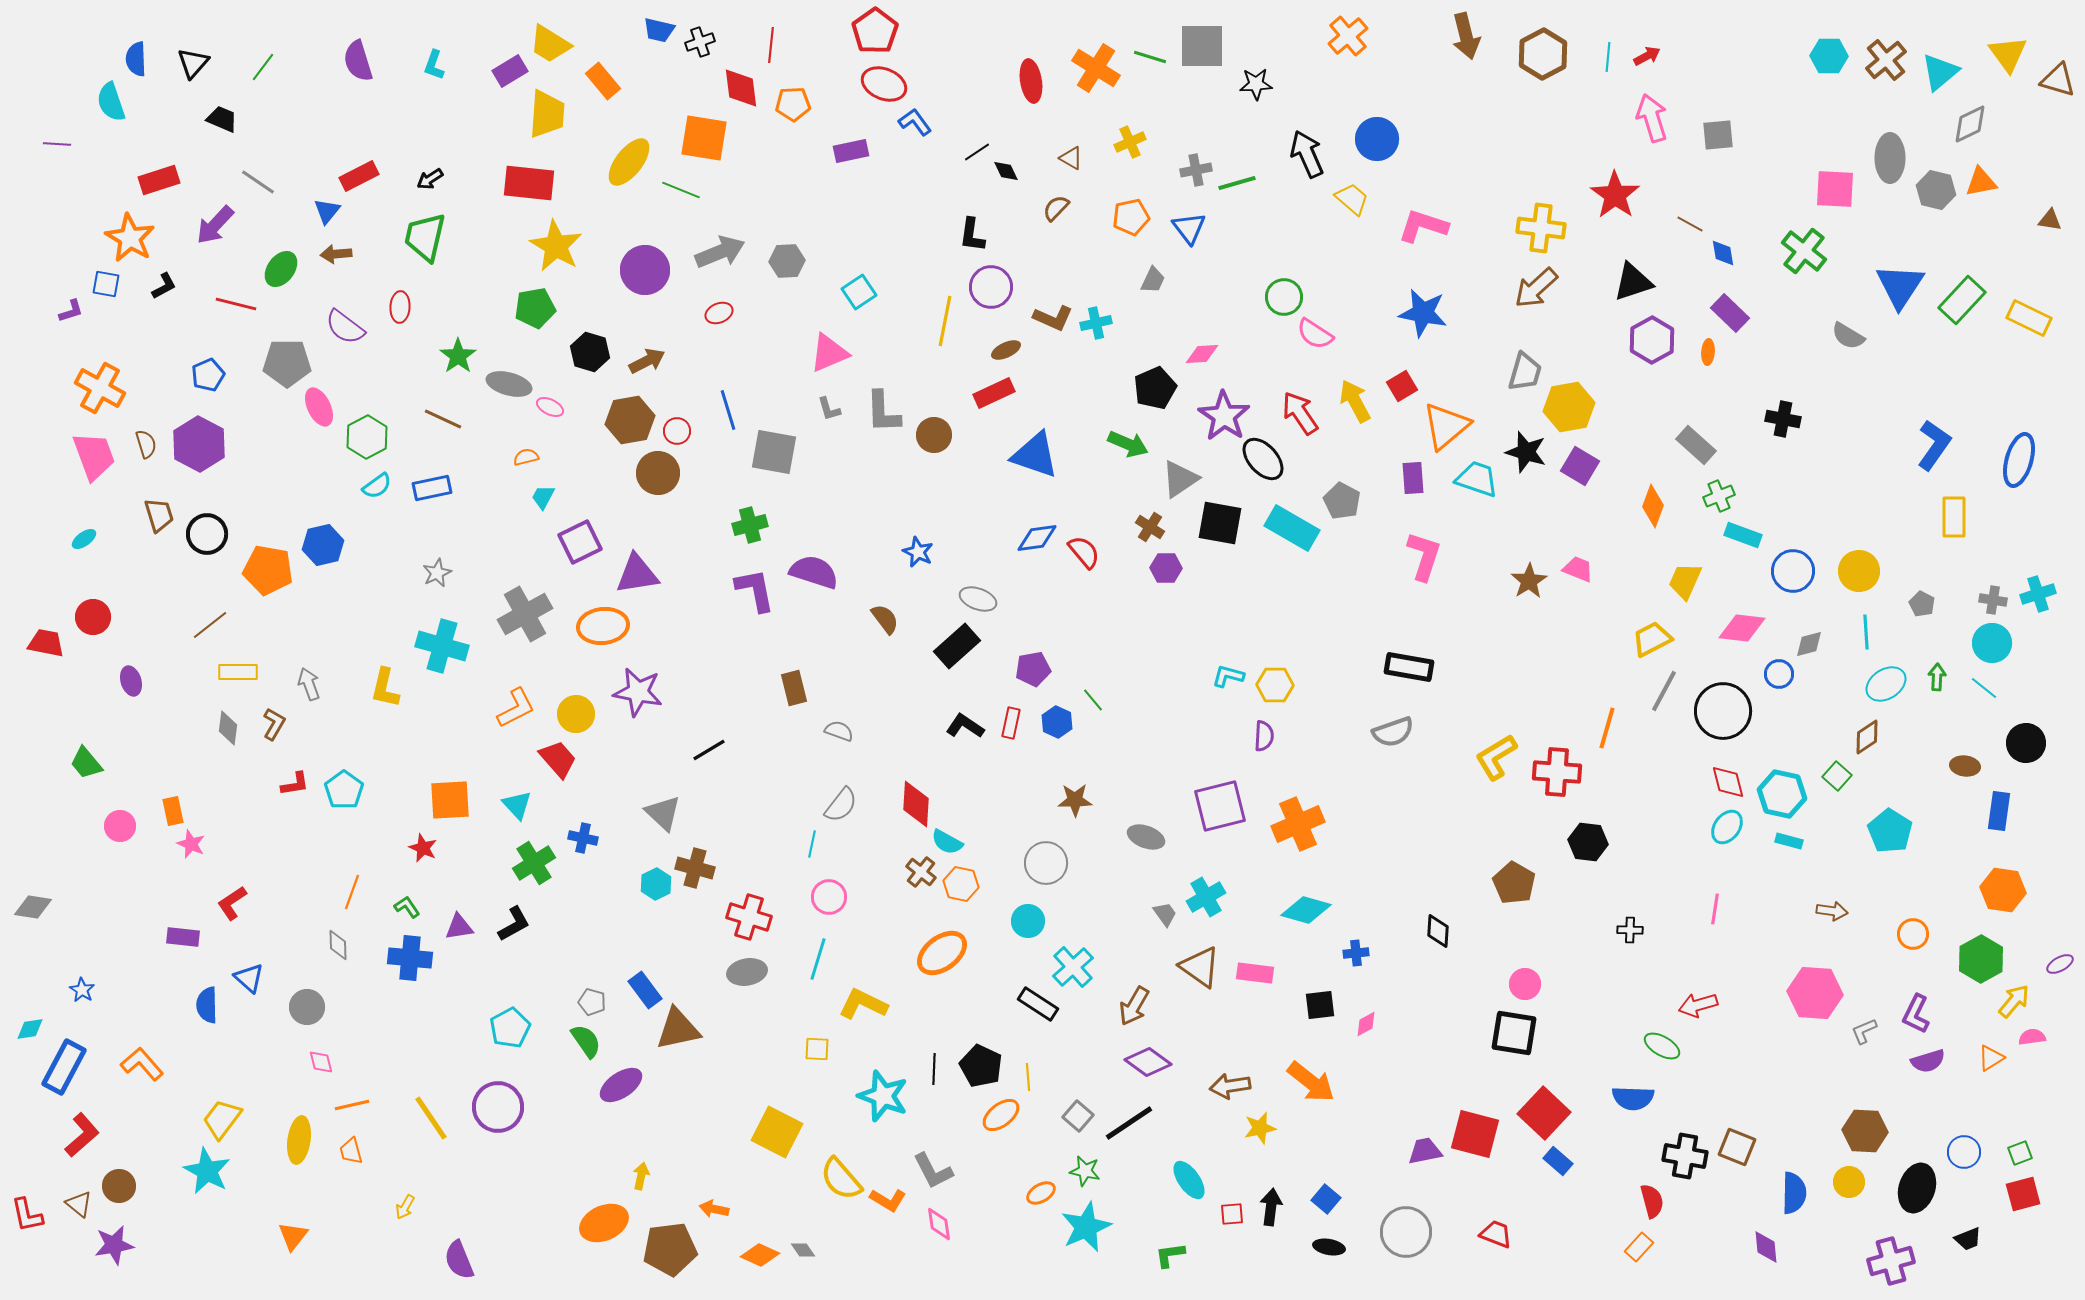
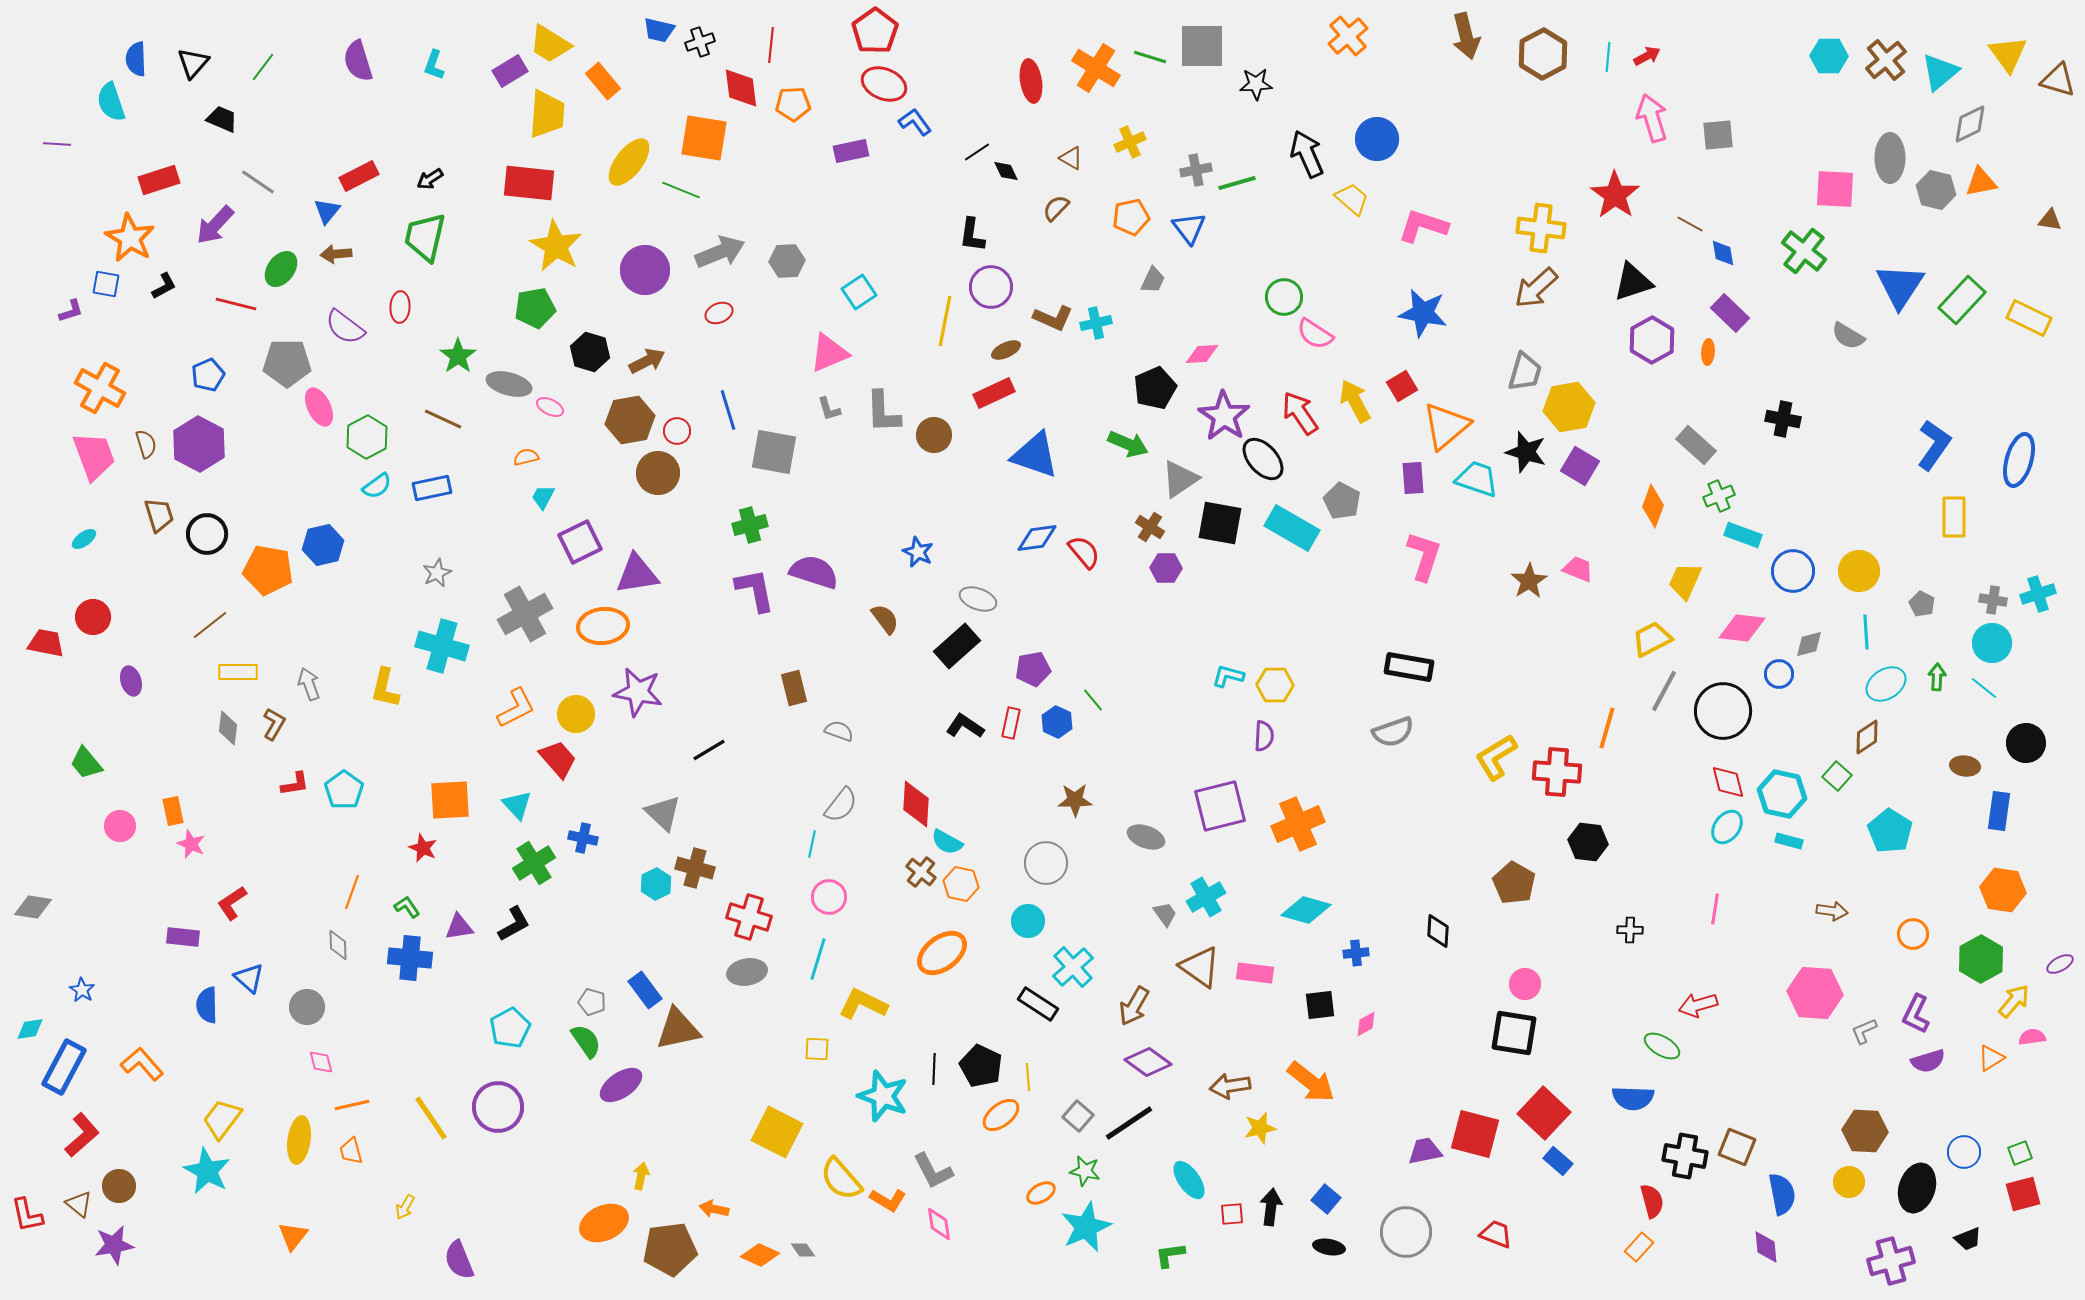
blue semicircle at (1794, 1193): moved 12 px left, 1 px down; rotated 12 degrees counterclockwise
